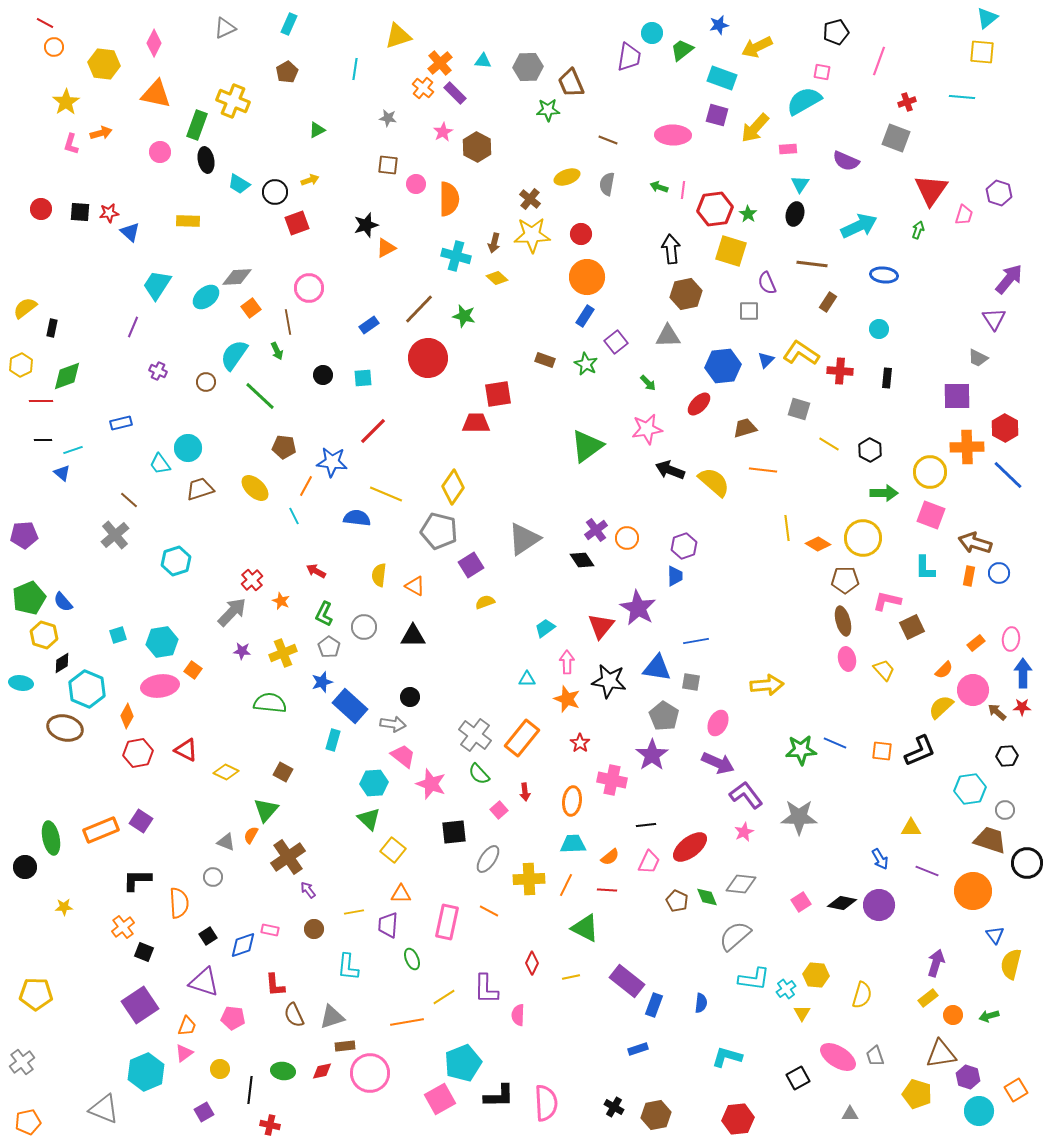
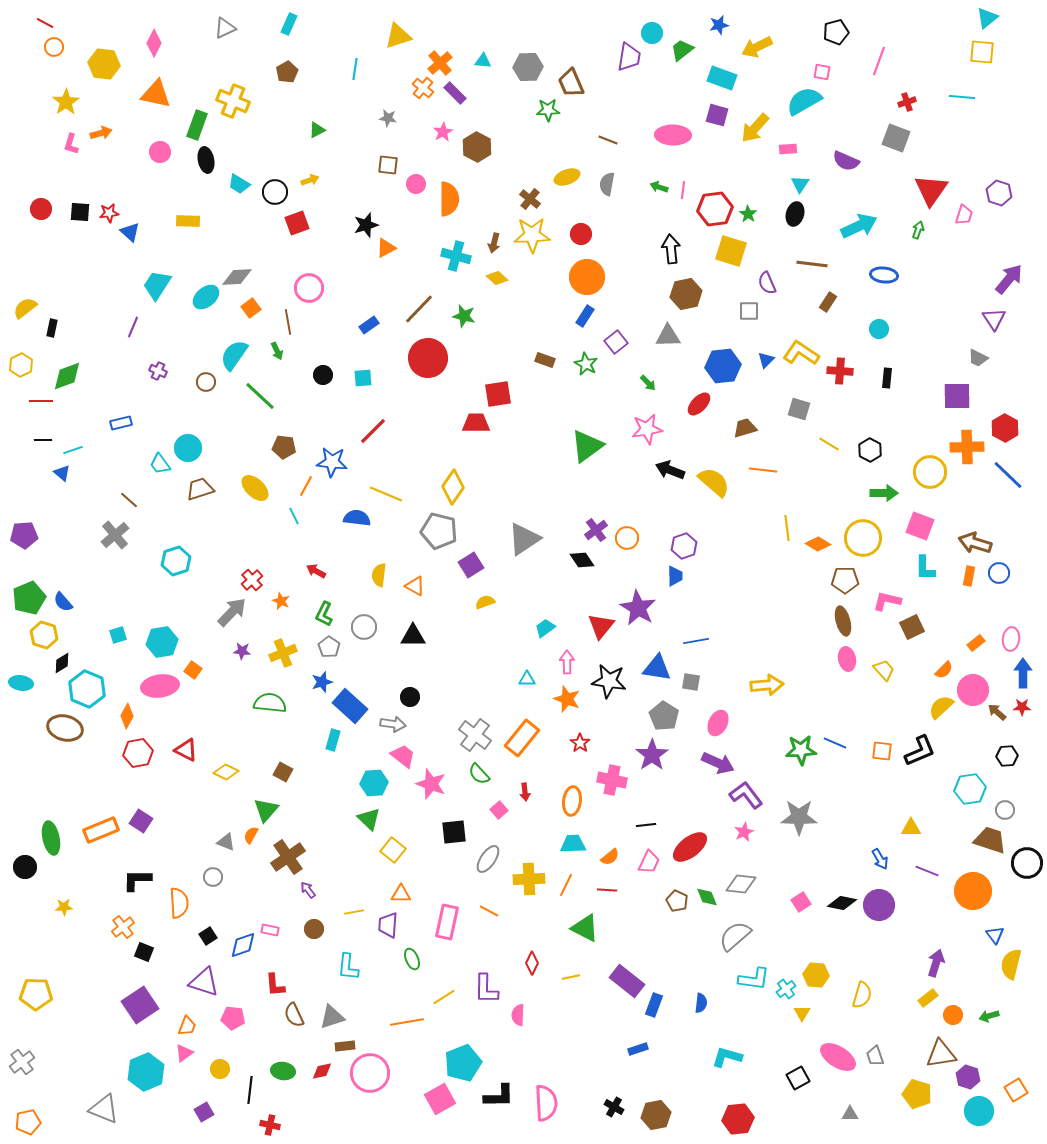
pink square at (931, 515): moved 11 px left, 11 px down
